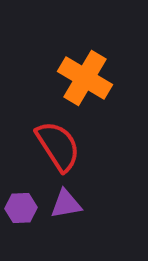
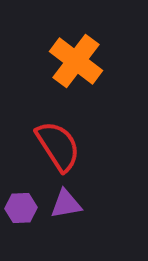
orange cross: moved 9 px left, 17 px up; rotated 6 degrees clockwise
